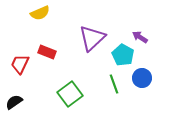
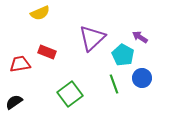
red trapezoid: rotated 55 degrees clockwise
